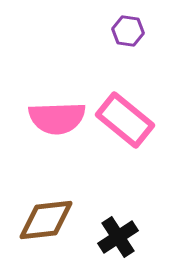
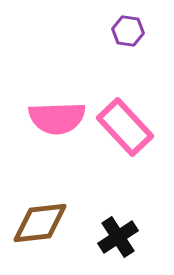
pink rectangle: moved 7 px down; rotated 8 degrees clockwise
brown diamond: moved 6 px left, 3 px down
